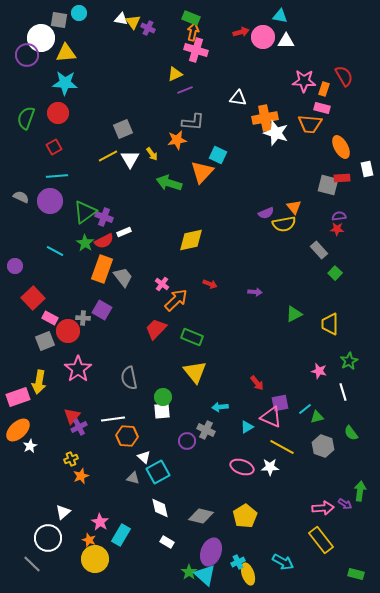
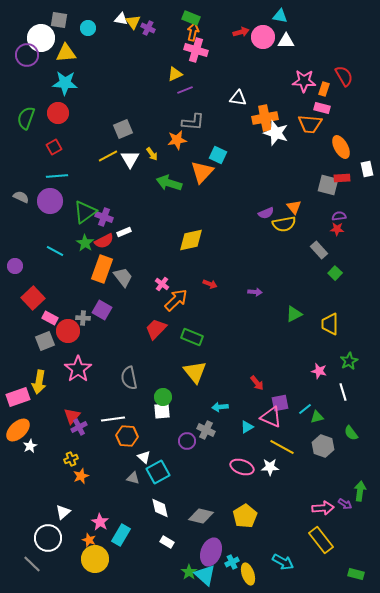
cyan circle at (79, 13): moved 9 px right, 15 px down
cyan cross at (238, 562): moved 6 px left
